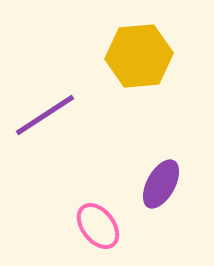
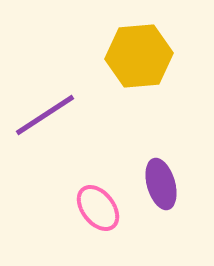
purple ellipse: rotated 45 degrees counterclockwise
pink ellipse: moved 18 px up
